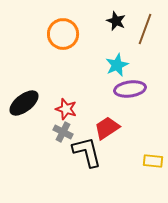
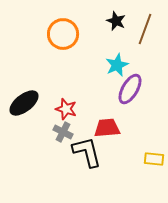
purple ellipse: rotated 52 degrees counterclockwise
red trapezoid: rotated 28 degrees clockwise
yellow rectangle: moved 1 px right, 2 px up
